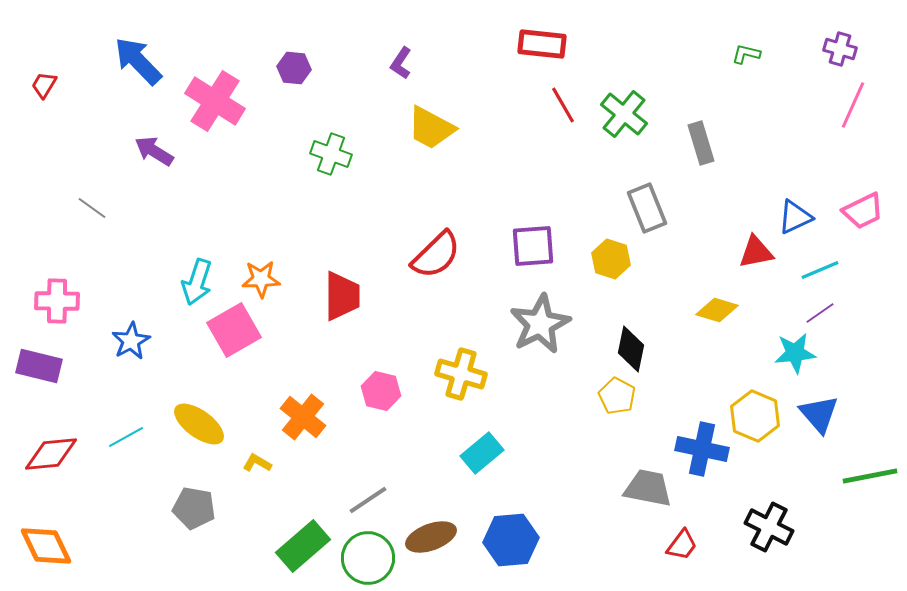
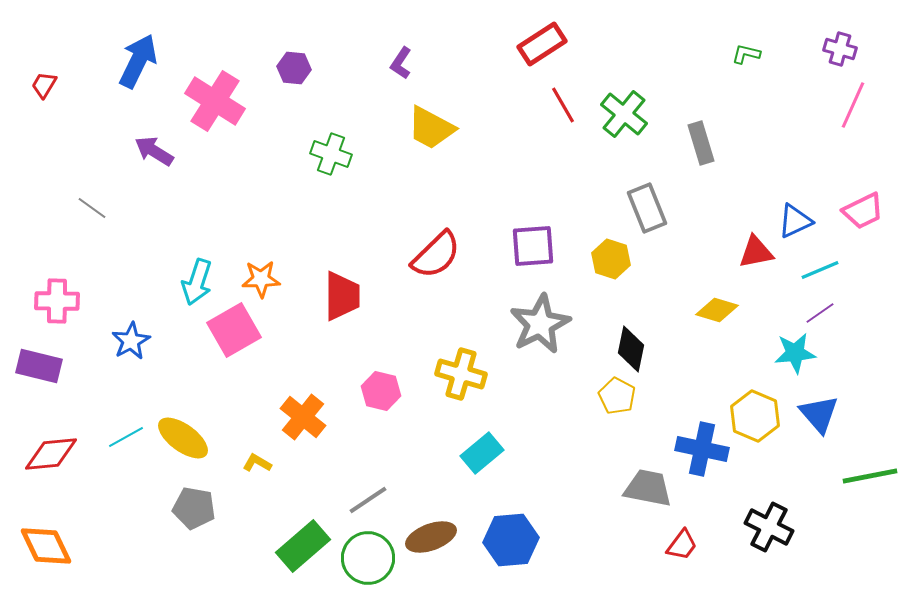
red rectangle at (542, 44): rotated 39 degrees counterclockwise
blue arrow at (138, 61): rotated 70 degrees clockwise
blue triangle at (795, 217): moved 4 px down
yellow ellipse at (199, 424): moved 16 px left, 14 px down
